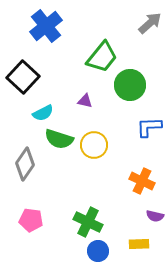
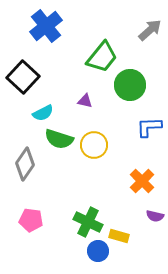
gray arrow: moved 7 px down
orange cross: rotated 20 degrees clockwise
yellow rectangle: moved 20 px left, 8 px up; rotated 18 degrees clockwise
